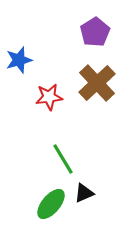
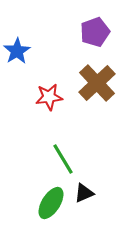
purple pentagon: rotated 12 degrees clockwise
blue star: moved 2 px left, 9 px up; rotated 16 degrees counterclockwise
green ellipse: moved 1 px up; rotated 8 degrees counterclockwise
